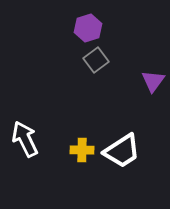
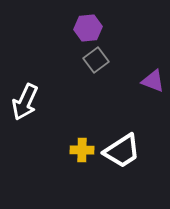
purple hexagon: rotated 12 degrees clockwise
purple triangle: rotated 45 degrees counterclockwise
white arrow: moved 37 px up; rotated 129 degrees counterclockwise
